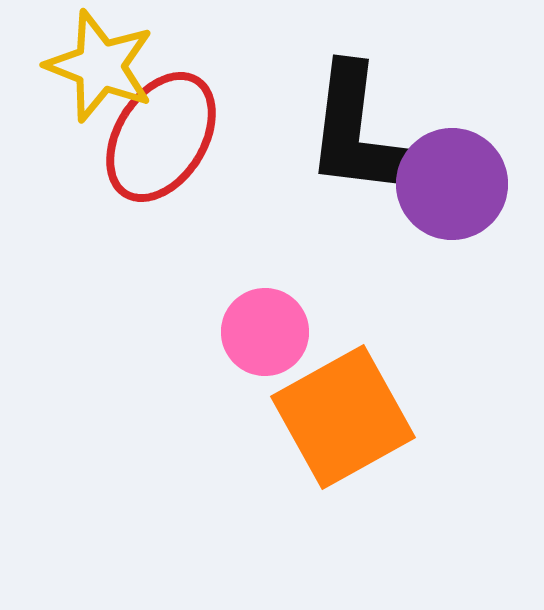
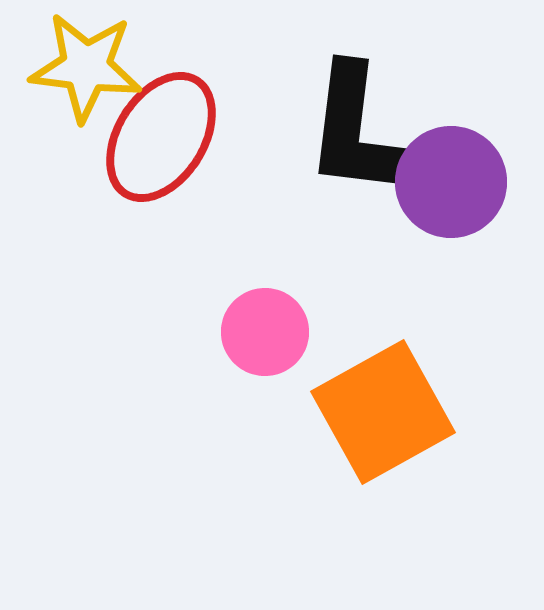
yellow star: moved 14 px left, 1 px down; rotated 14 degrees counterclockwise
purple circle: moved 1 px left, 2 px up
orange square: moved 40 px right, 5 px up
